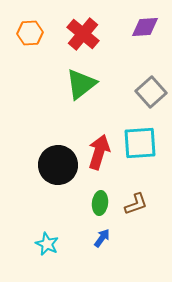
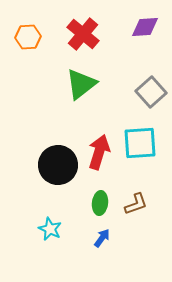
orange hexagon: moved 2 px left, 4 px down
cyan star: moved 3 px right, 15 px up
